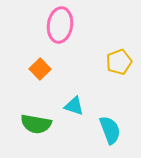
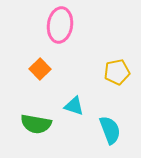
yellow pentagon: moved 2 px left, 10 px down; rotated 10 degrees clockwise
